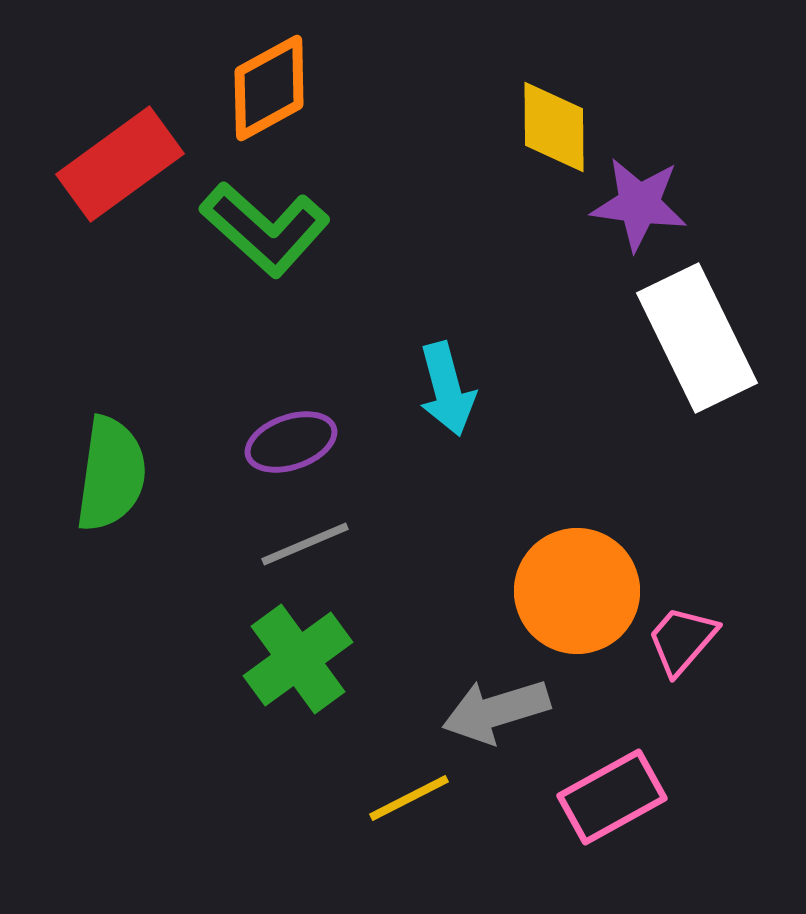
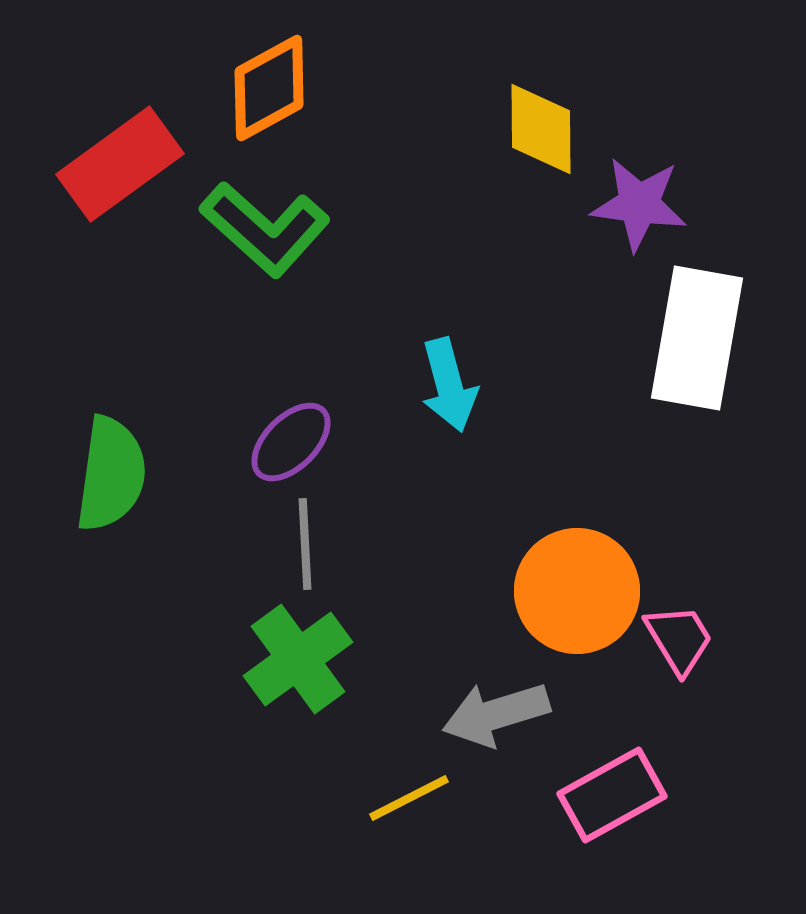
yellow diamond: moved 13 px left, 2 px down
white rectangle: rotated 36 degrees clockwise
cyan arrow: moved 2 px right, 4 px up
purple ellipse: rotated 26 degrees counterclockwise
gray line: rotated 70 degrees counterclockwise
pink trapezoid: moved 3 px left, 1 px up; rotated 108 degrees clockwise
gray arrow: moved 3 px down
pink rectangle: moved 2 px up
